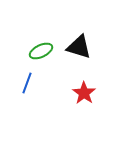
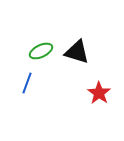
black triangle: moved 2 px left, 5 px down
red star: moved 15 px right
